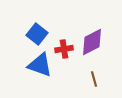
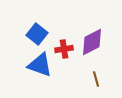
brown line: moved 2 px right
